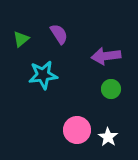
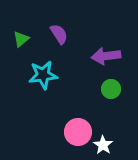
pink circle: moved 1 px right, 2 px down
white star: moved 5 px left, 8 px down
